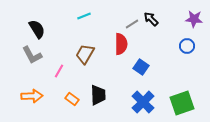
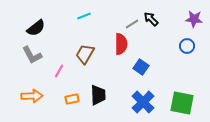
black semicircle: moved 1 px left, 1 px up; rotated 84 degrees clockwise
orange rectangle: rotated 48 degrees counterclockwise
green square: rotated 30 degrees clockwise
